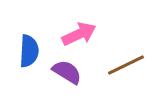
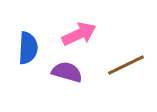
blue semicircle: moved 1 px left, 3 px up
purple semicircle: rotated 16 degrees counterclockwise
